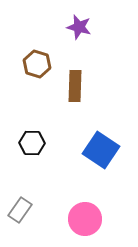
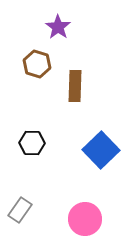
purple star: moved 21 px left; rotated 20 degrees clockwise
blue square: rotated 12 degrees clockwise
